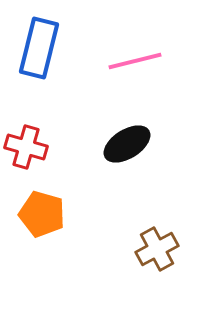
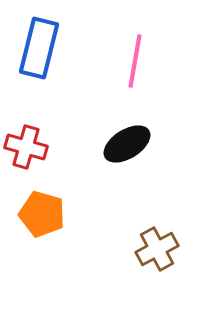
pink line: rotated 66 degrees counterclockwise
